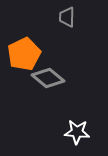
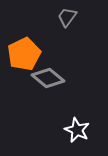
gray trapezoid: rotated 35 degrees clockwise
white star: moved 2 px up; rotated 20 degrees clockwise
